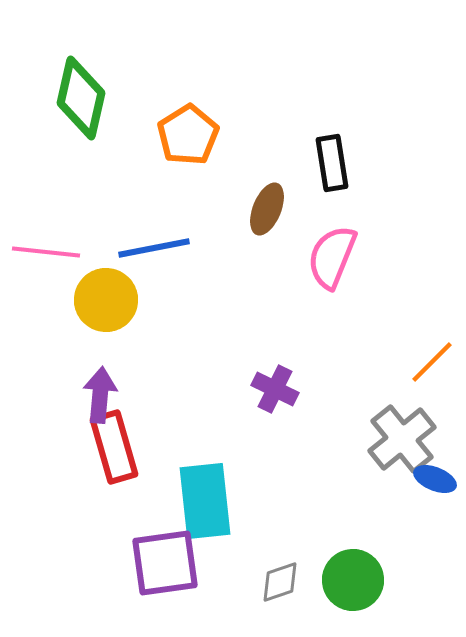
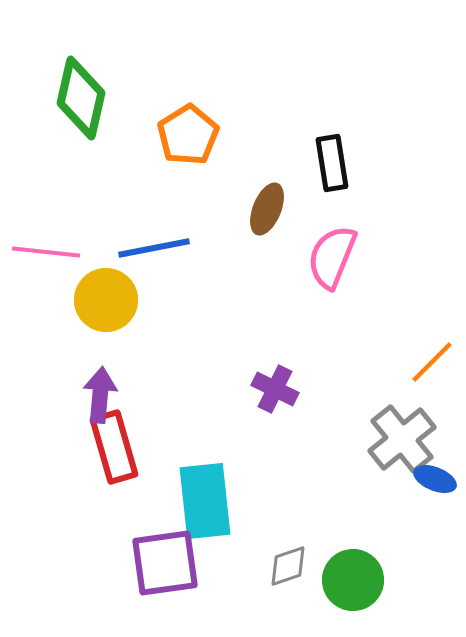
gray diamond: moved 8 px right, 16 px up
